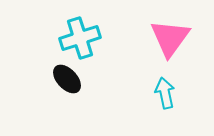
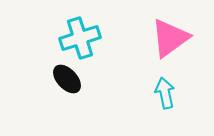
pink triangle: rotated 18 degrees clockwise
